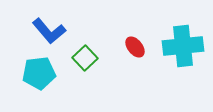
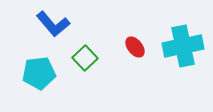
blue L-shape: moved 4 px right, 7 px up
cyan cross: rotated 6 degrees counterclockwise
